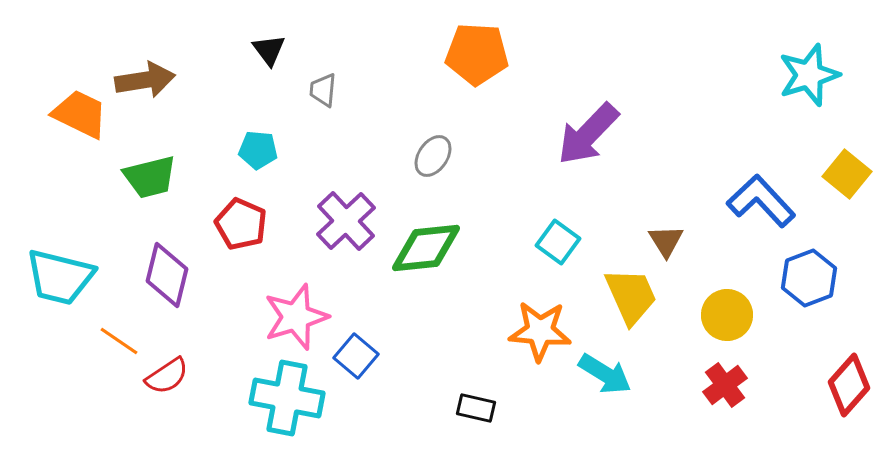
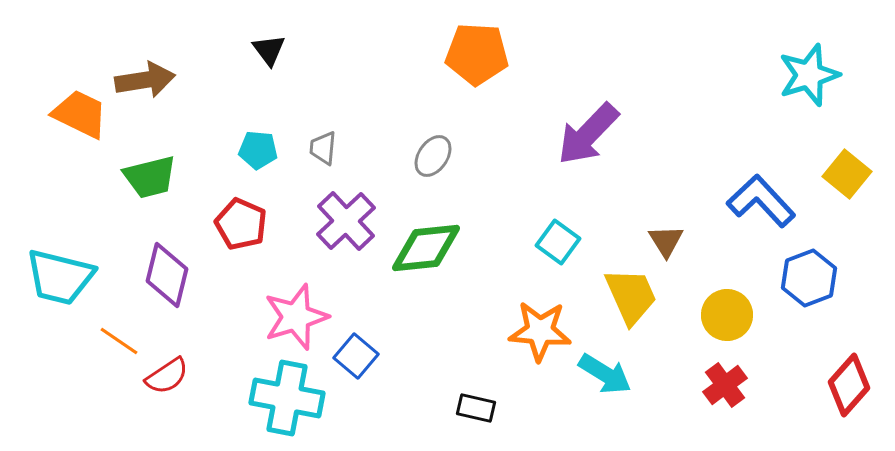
gray trapezoid: moved 58 px down
